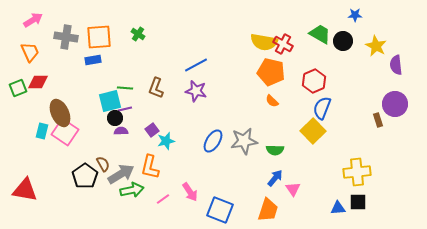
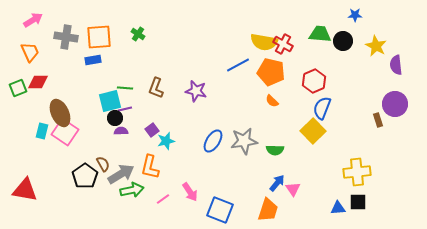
green trapezoid at (320, 34): rotated 25 degrees counterclockwise
blue line at (196, 65): moved 42 px right
blue arrow at (275, 178): moved 2 px right, 5 px down
